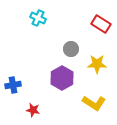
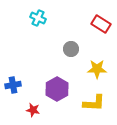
yellow star: moved 5 px down
purple hexagon: moved 5 px left, 11 px down
yellow L-shape: rotated 30 degrees counterclockwise
